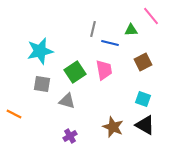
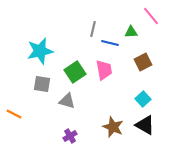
green triangle: moved 2 px down
cyan square: rotated 28 degrees clockwise
